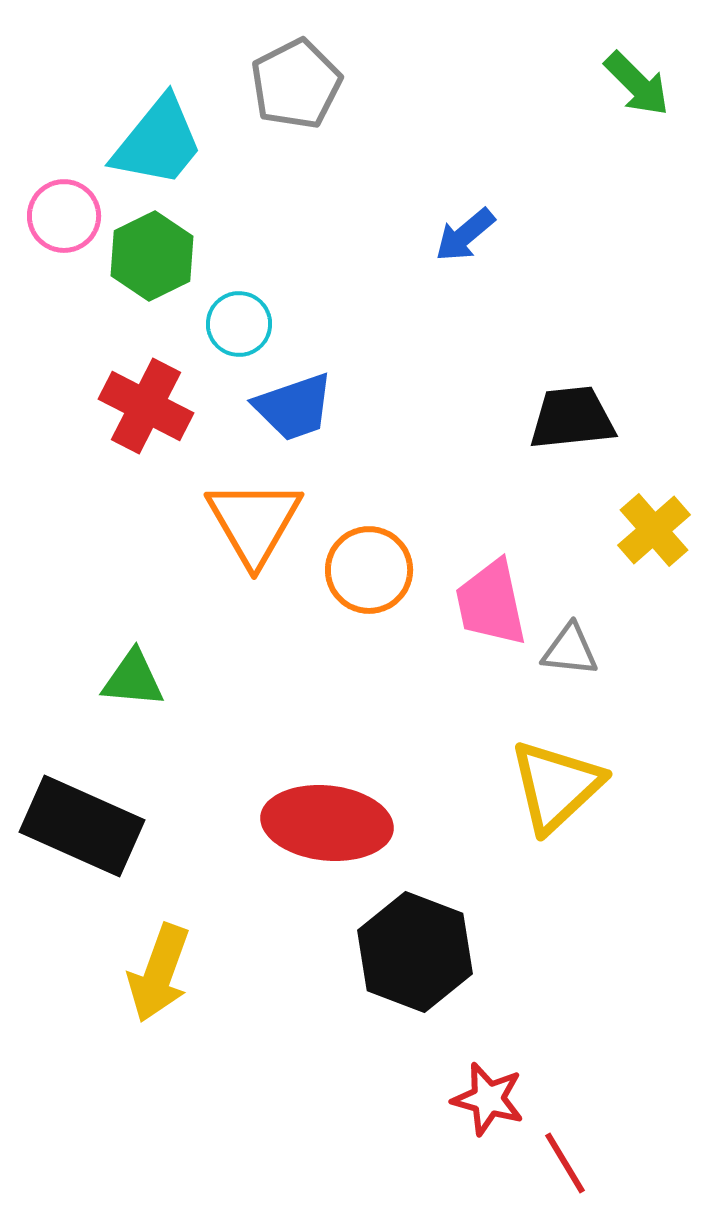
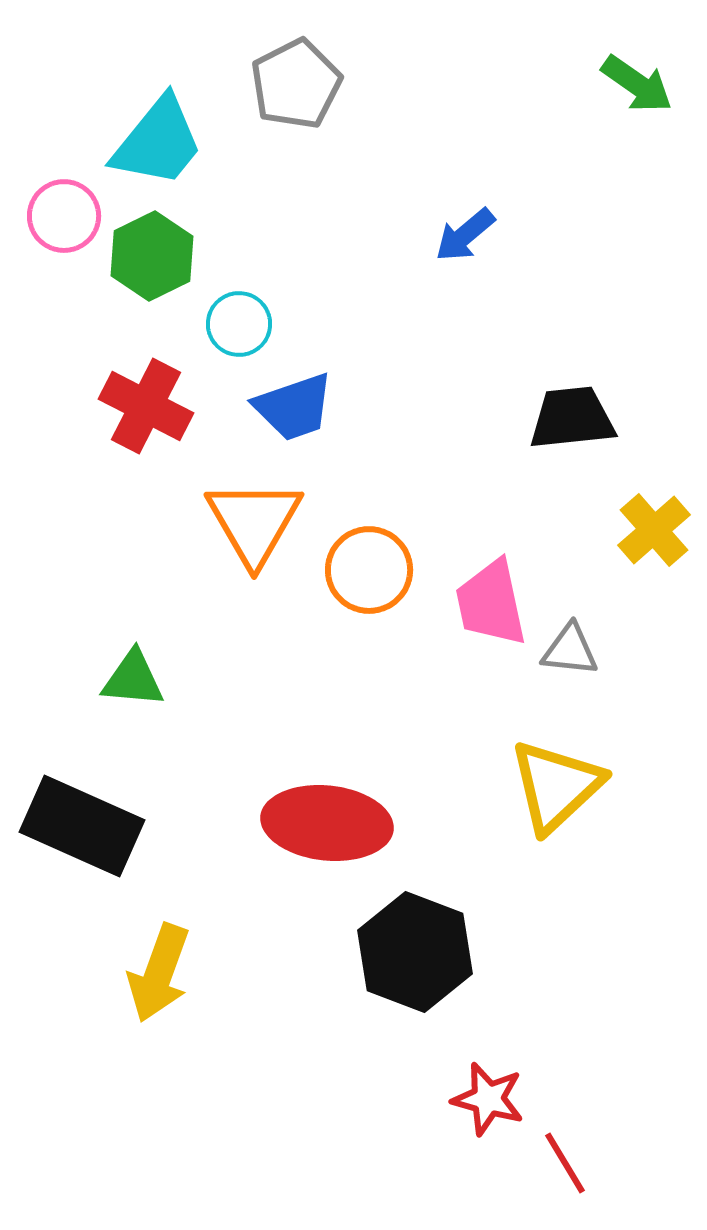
green arrow: rotated 10 degrees counterclockwise
